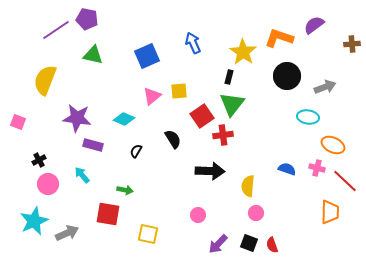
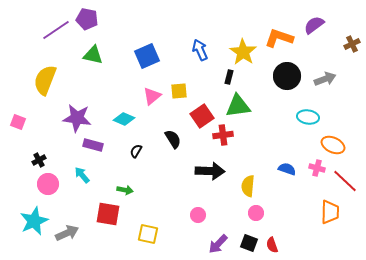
blue arrow at (193, 43): moved 7 px right, 7 px down
brown cross at (352, 44): rotated 21 degrees counterclockwise
gray arrow at (325, 87): moved 8 px up
green triangle at (232, 104): moved 6 px right, 2 px down; rotated 44 degrees clockwise
